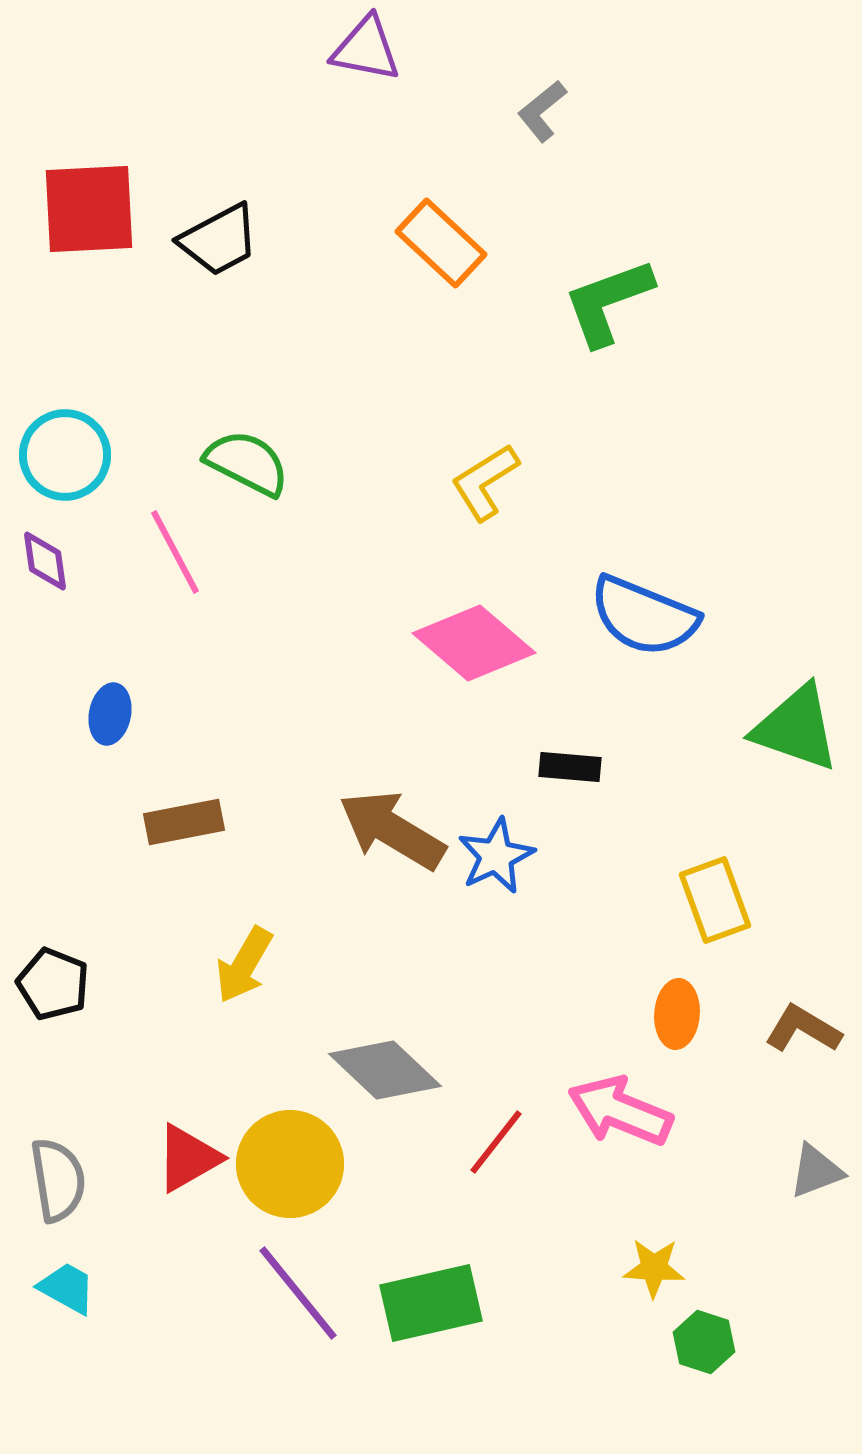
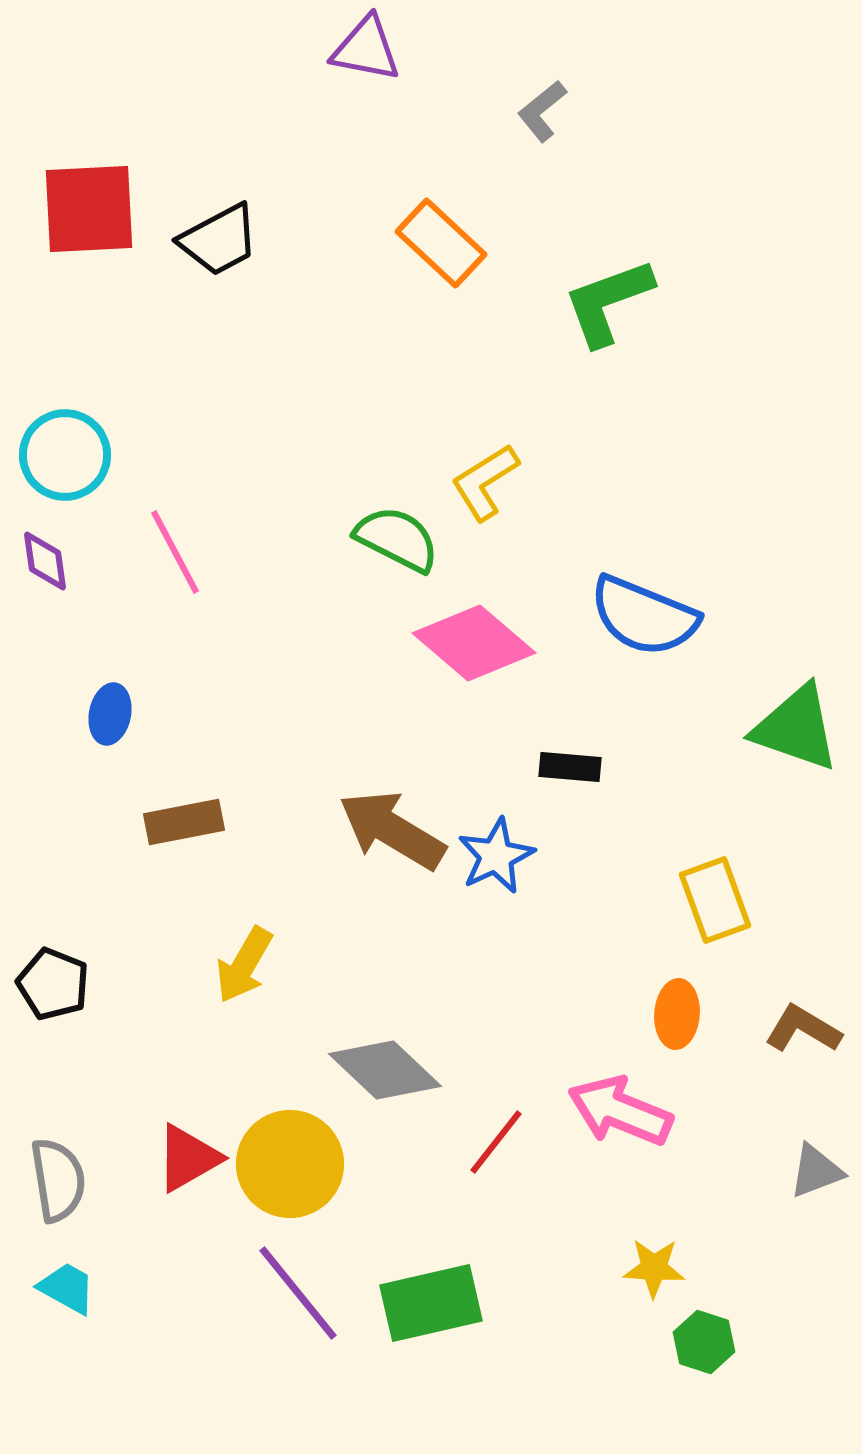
green semicircle: moved 150 px right, 76 px down
